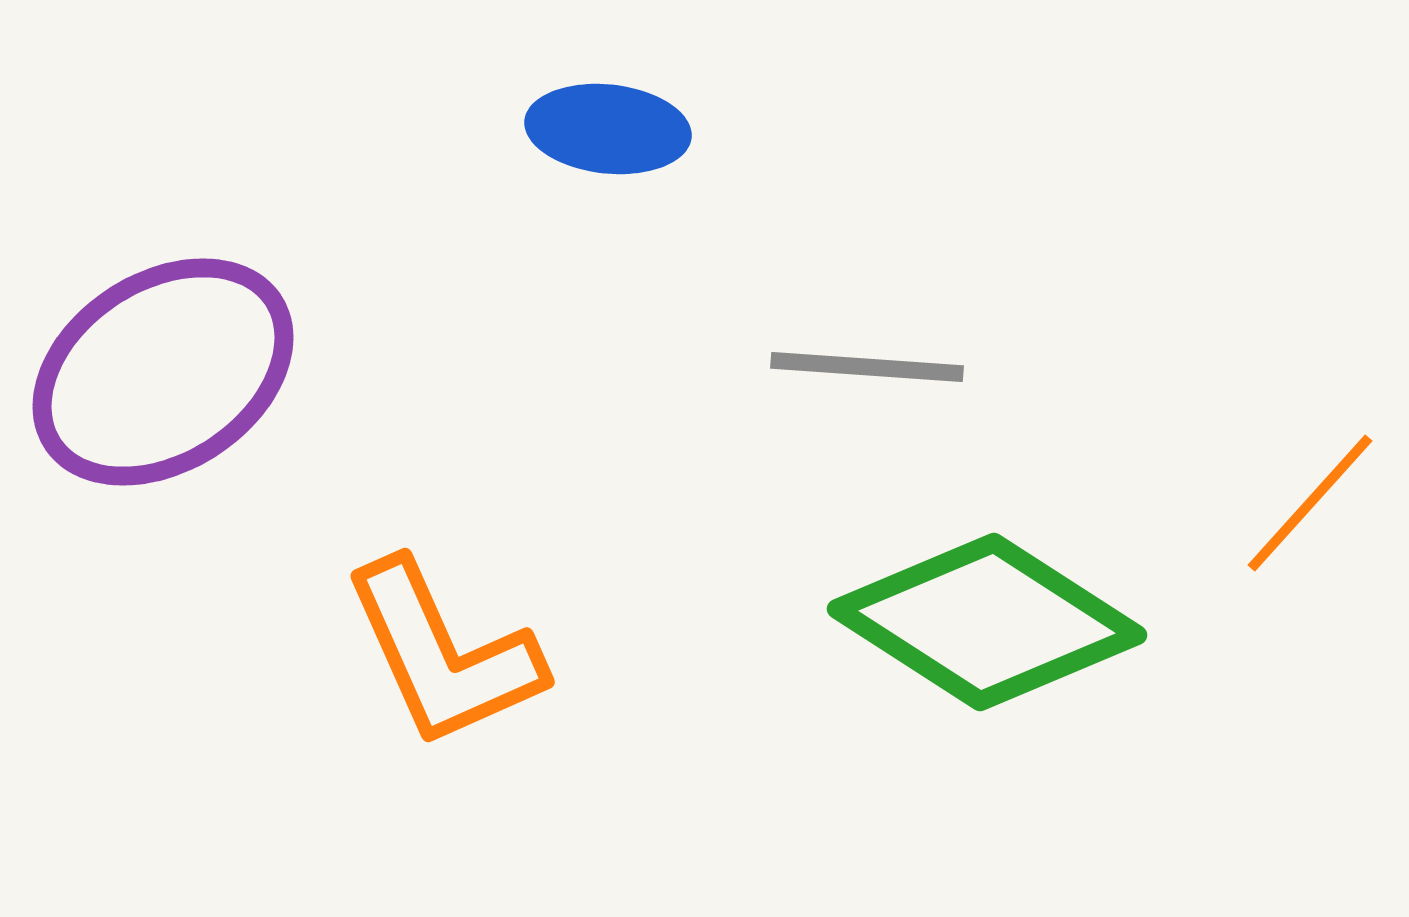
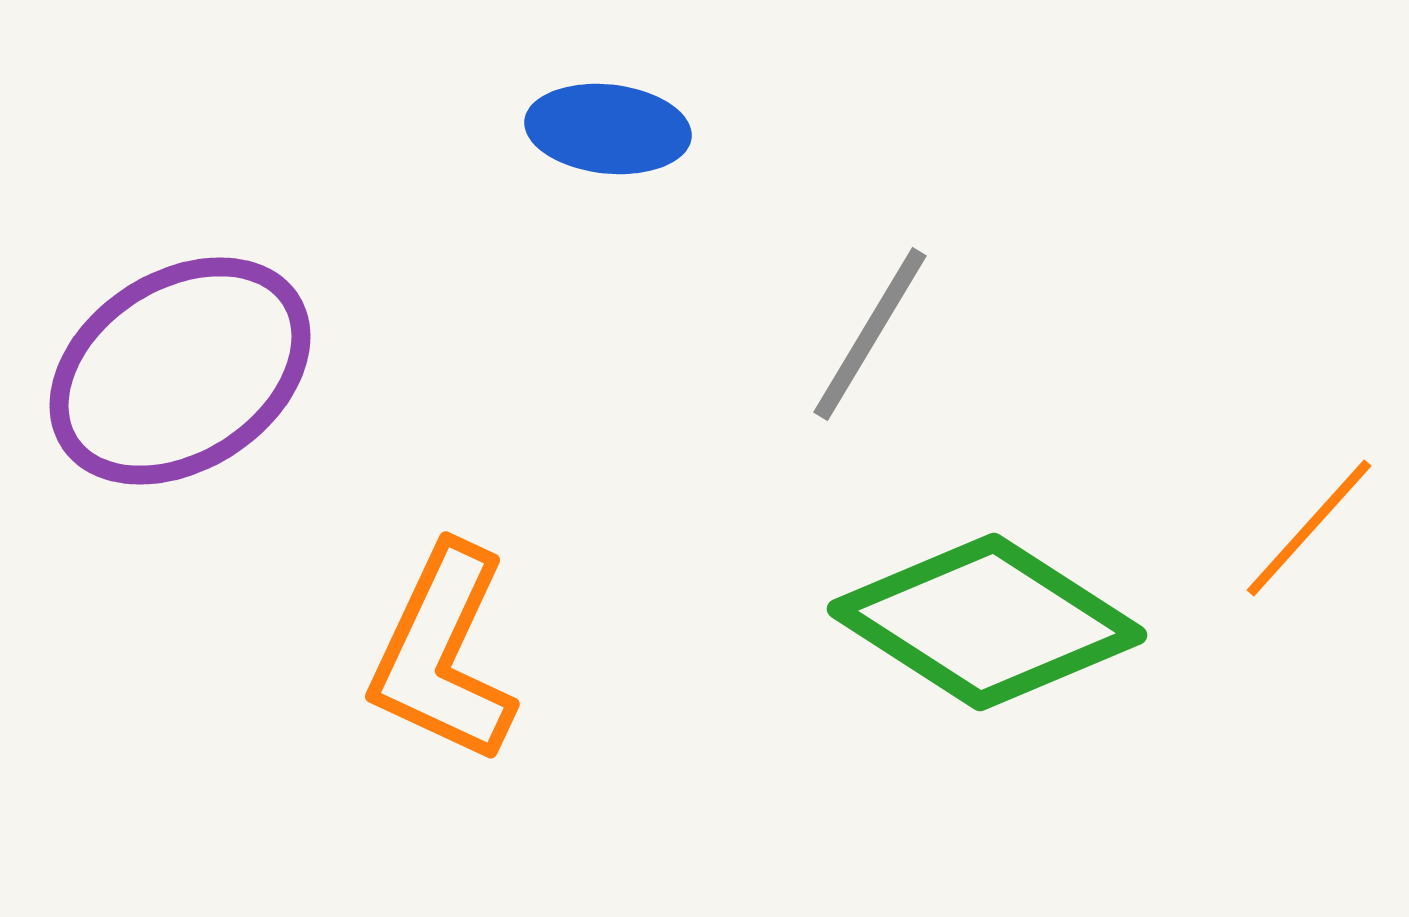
gray line: moved 3 px right, 33 px up; rotated 63 degrees counterclockwise
purple ellipse: moved 17 px right, 1 px up
orange line: moved 1 px left, 25 px down
orange L-shape: rotated 49 degrees clockwise
